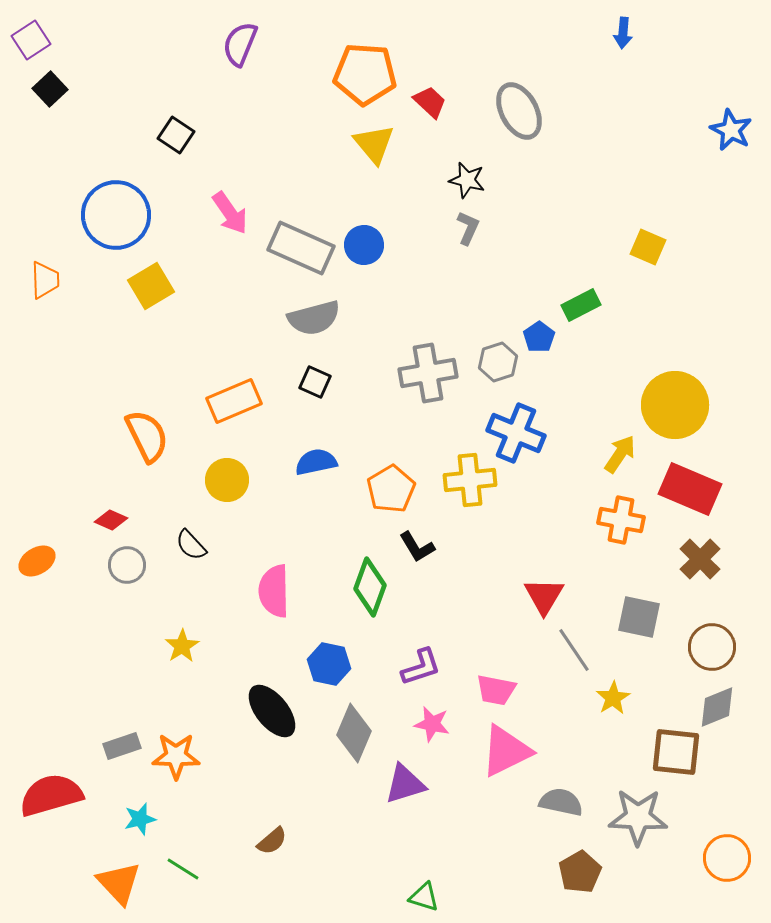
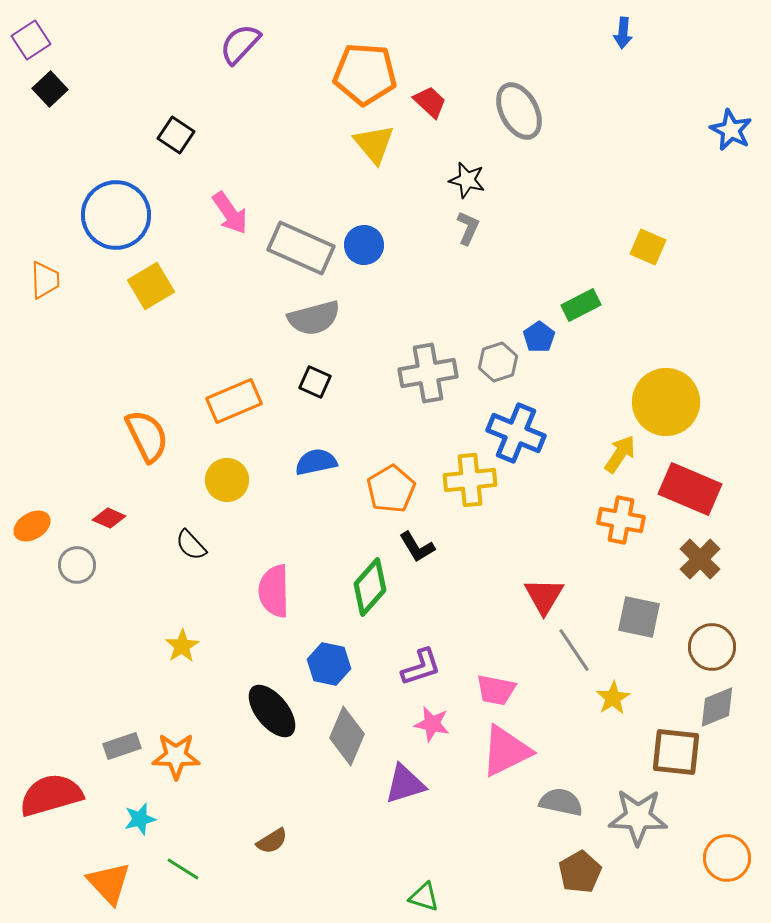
purple semicircle at (240, 44): rotated 21 degrees clockwise
yellow circle at (675, 405): moved 9 px left, 3 px up
red diamond at (111, 520): moved 2 px left, 2 px up
orange ellipse at (37, 561): moved 5 px left, 35 px up
gray circle at (127, 565): moved 50 px left
green diamond at (370, 587): rotated 22 degrees clockwise
gray diamond at (354, 733): moved 7 px left, 3 px down
brown semicircle at (272, 841): rotated 8 degrees clockwise
orange triangle at (119, 883): moved 10 px left
